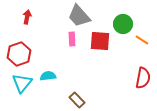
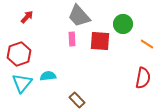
red arrow: rotated 32 degrees clockwise
orange line: moved 5 px right, 4 px down
